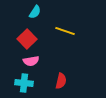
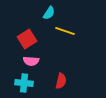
cyan semicircle: moved 14 px right, 1 px down
red square: rotated 12 degrees clockwise
pink semicircle: rotated 14 degrees clockwise
